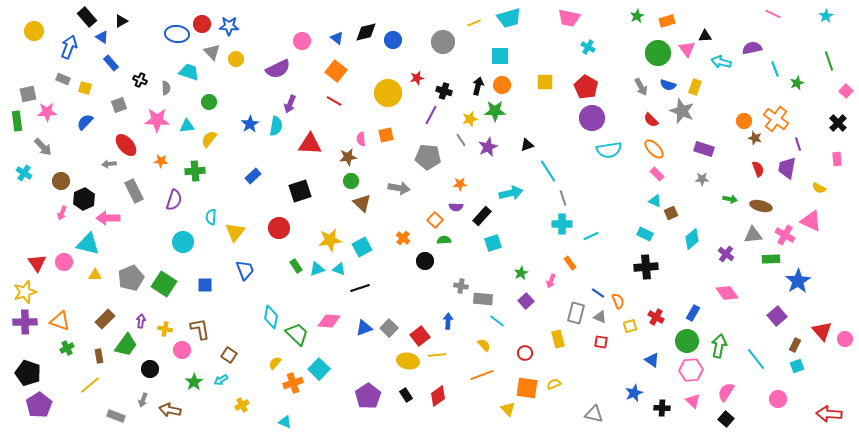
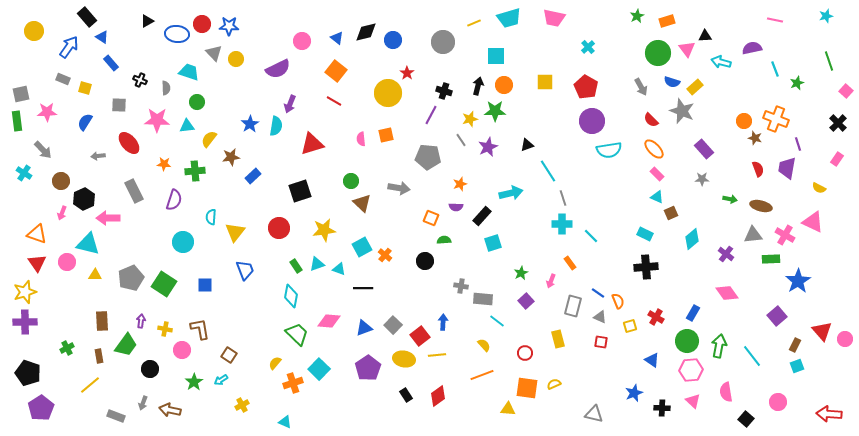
pink line at (773, 14): moved 2 px right, 6 px down; rotated 14 degrees counterclockwise
cyan star at (826, 16): rotated 16 degrees clockwise
pink trapezoid at (569, 18): moved 15 px left
black triangle at (121, 21): moved 26 px right
blue arrow at (69, 47): rotated 15 degrees clockwise
cyan cross at (588, 47): rotated 16 degrees clockwise
gray triangle at (212, 52): moved 2 px right, 1 px down
cyan square at (500, 56): moved 4 px left
red star at (417, 78): moved 10 px left, 5 px up; rotated 24 degrees counterclockwise
orange circle at (502, 85): moved 2 px right
blue semicircle at (668, 85): moved 4 px right, 3 px up
yellow rectangle at (695, 87): rotated 28 degrees clockwise
gray square at (28, 94): moved 7 px left
green circle at (209, 102): moved 12 px left
gray square at (119, 105): rotated 21 degrees clockwise
purple circle at (592, 118): moved 3 px down
orange cross at (776, 119): rotated 15 degrees counterclockwise
blue semicircle at (85, 122): rotated 12 degrees counterclockwise
red triangle at (310, 144): moved 2 px right; rotated 20 degrees counterclockwise
red ellipse at (126, 145): moved 3 px right, 2 px up
gray arrow at (43, 147): moved 3 px down
purple rectangle at (704, 149): rotated 30 degrees clockwise
brown star at (348, 157): moved 117 px left
pink rectangle at (837, 159): rotated 40 degrees clockwise
orange star at (161, 161): moved 3 px right, 3 px down
gray arrow at (109, 164): moved 11 px left, 8 px up
orange star at (460, 184): rotated 16 degrees counterclockwise
cyan triangle at (655, 201): moved 2 px right, 4 px up
orange square at (435, 220): moved 4 px left, 2 px up; rotated 21 degrees counterclockwise
pink triangle at (811, 221): moved 2 px right, 1 px down
cyan line at (591, 236): rotated 70 degrees clockwise
orange cross at (403, 238): moved 18 px left, 17 px down
yellow star at (330, 240): moved 6 px left, 10 px up
pink circle at (64, 262): moved 3 px right
cyan triangle at (317, 269): moved 5 px up
black line at (360, 288): moved 3 px right; rotated 18 degrees clockwise
gray rectangle at (576, 313): moved 3 px left, 7 px up
cyan diamond at (271, 317): moved 20 px right, 21 px up
brown rectangle at (105, 319): moved 3 px left, 2 px down; rotated 48 degrees counterclockwise
orange triangle at (60, 321): moved 23 px left, 87 px up
blue arrow at (448, 321): moved 5 px left, 1 px down
gray square at (389, 328): moved 4 px right, 3 px up
cyan line at (756, 359): moved 4 px left, 3 px up
yellow ellipse at (408, 361): moved 4 px left, 2 px up
pink semicircle at (726, 392): rotated 42 degrees counterclockwise
purple pentagon at (368, 396): moved 28 px up
pink circle at (778, 399): moved 3 px down
gray arrow at (143, 400): moved 3 px down
purple pentagon at (39, 405): moved 2 px right, 3 px down
yellow triangle at (508, 409): rotated 42 degrees counterclockwise
black square at (726, 419): moved 20 px right
